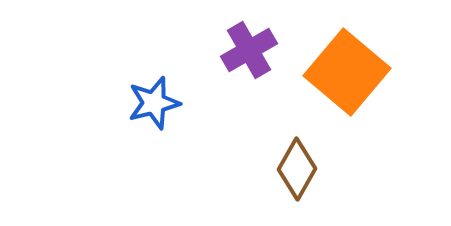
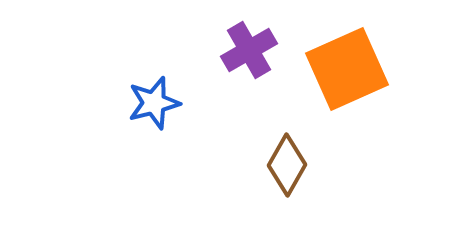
orange square: moved 3 px up; rotated 26 degrees clockwise
brown diamond: moved 10 px left, 4 px up
